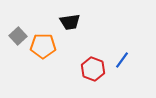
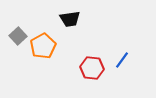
black trapezoid: moved 3 px up
orange pentagon: rotated 30 degrees counterclockwise
red hexagon: moved 1 px left, 1 px up; rotated 15 degrees counterclockwise
